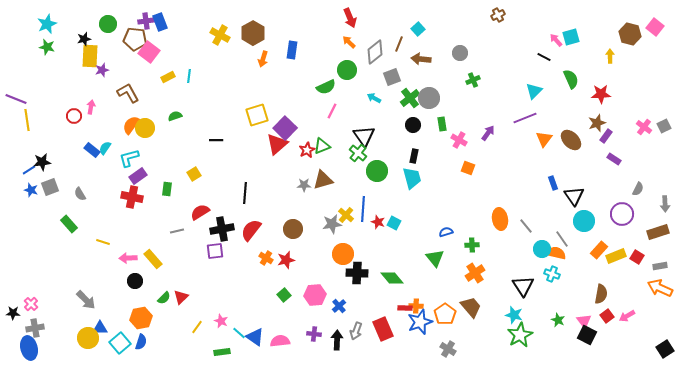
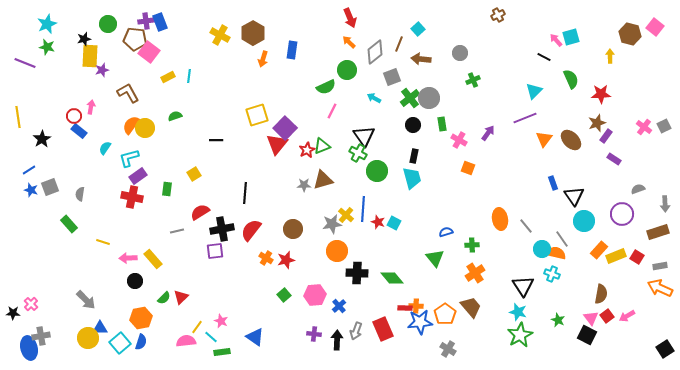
purple line at (16, 99): moved 9 px right, 36 px up
yellow line at (27, 120): moved 9 px left, 3 px up
red triangle at (277, 144): rotated 10 degrees counterclockwise
blue rectangle at (92, 150): moved 13 px left, 19 px up
green cross at (358, 153): rotated 12 degrees counterclockwise
black star at (42, 162): moved 23 px up; rotated 24 degrees counterclockwise
gray semicircle at (638, 189): rotated 136 degrees counterclockwise
gray semicircle at (80, 194): rotated 40 degrees clockwise
orange circle at (343, 254): moved 6 px left, 3 px up
cyan star at (514, 315): moved 4 px right, 3 px up
pink triangle at (584, 321): moved 7 px right, 3 px up
blue star at (420, 322): rotated 15 degrees clockwise
gray cross at (35, 328): moved 6 px right, 8 px down
cyan line at (239, 333): moved 28 px left, 4 px down
pink semicircle at (280, 341): moved 94 px left
